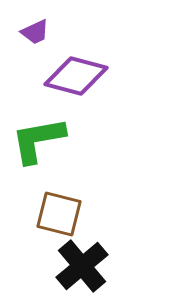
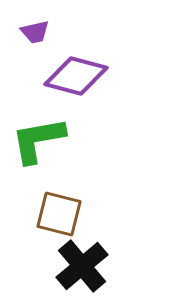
purple trapezoid: rotated 12 degrees clockwise
